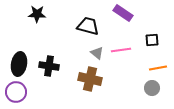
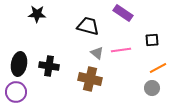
orange line: rotated 18 degrees counterclockwise
